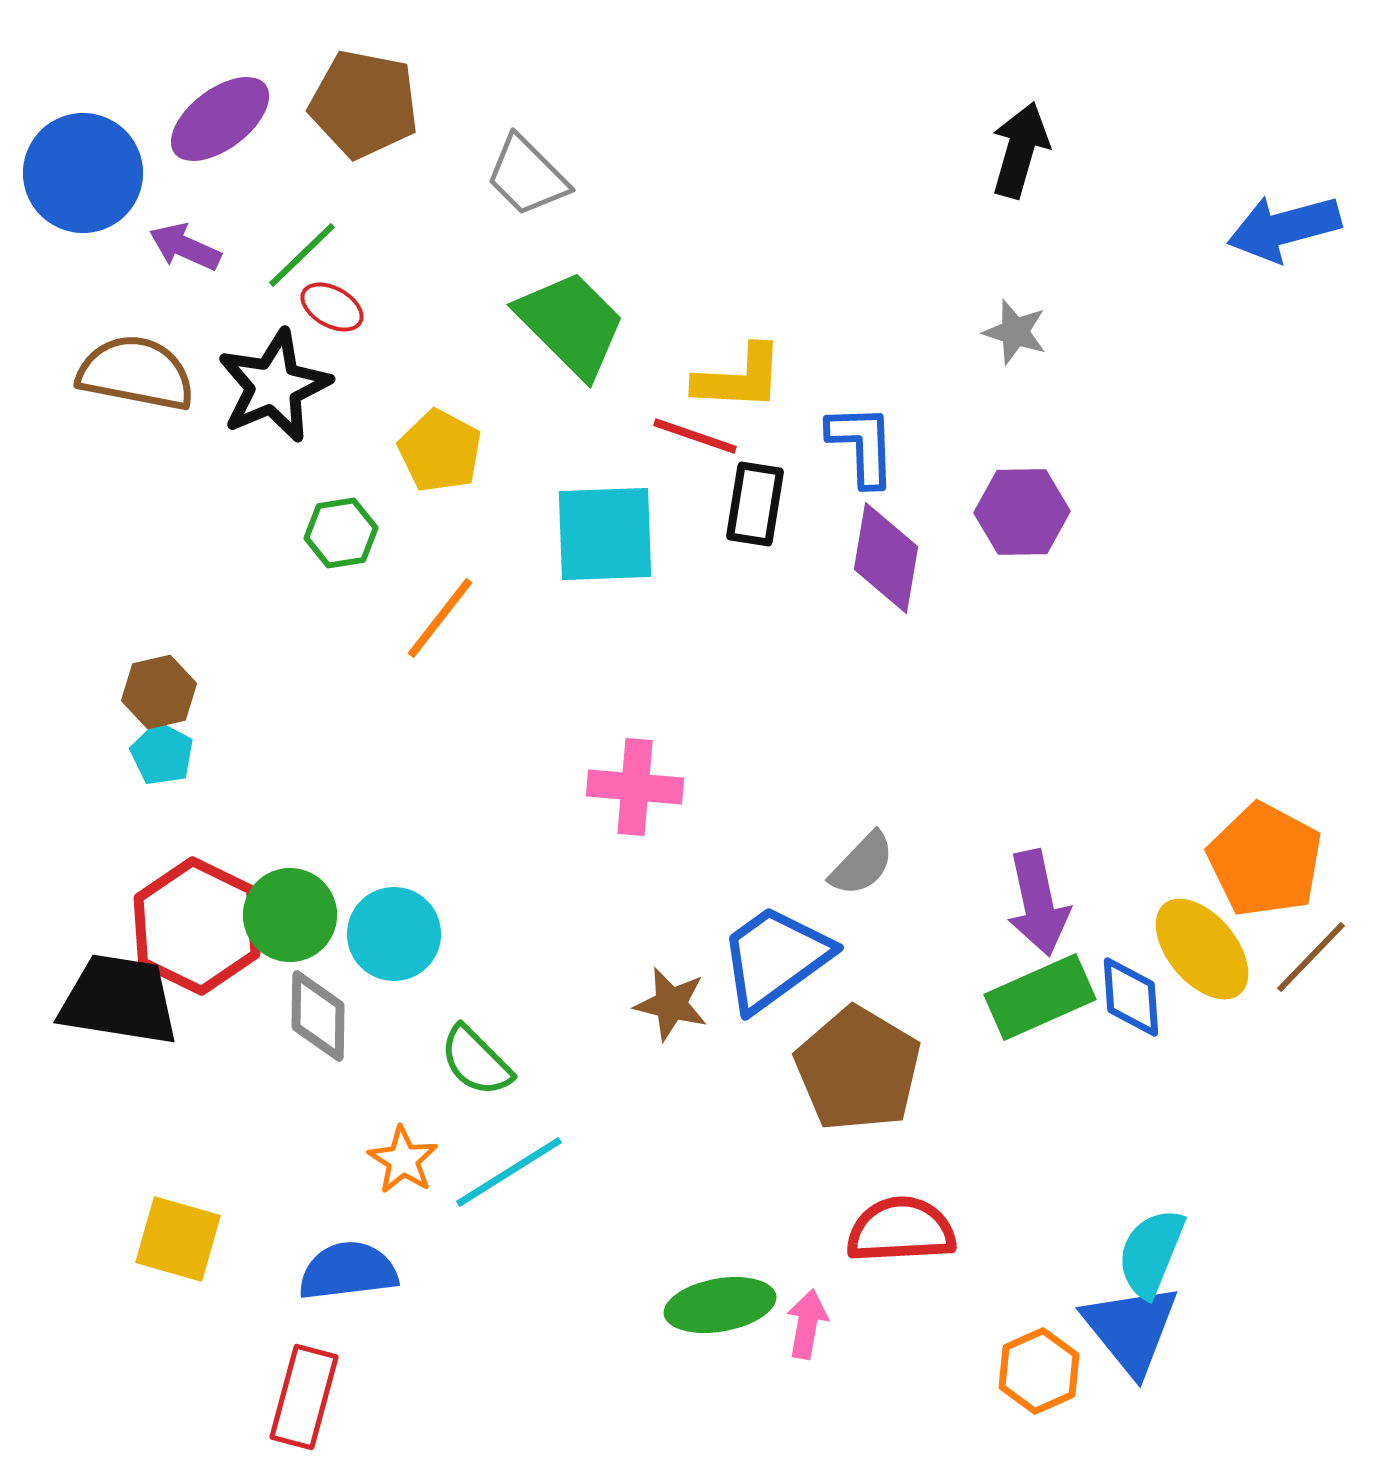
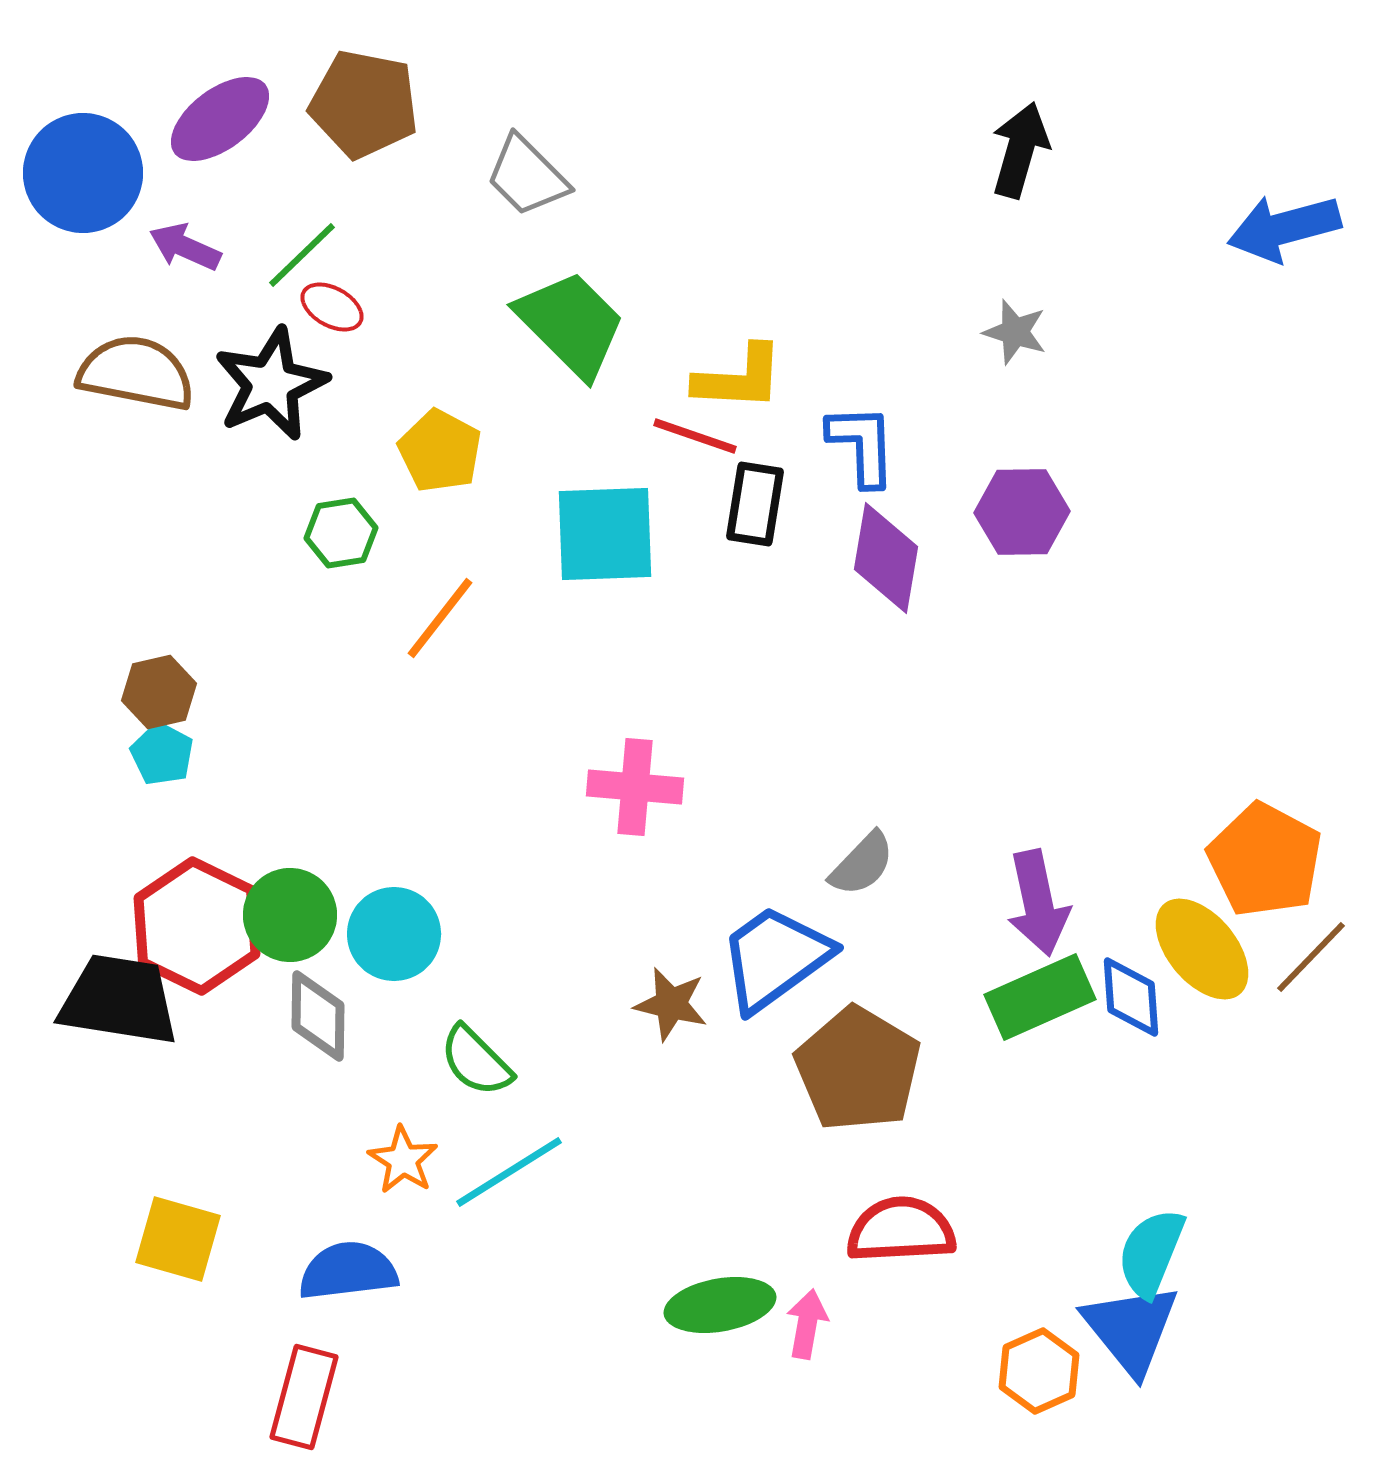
black star at (274, 386): moved 3 px left, 2 px up
